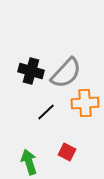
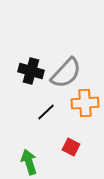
red square: moved 4 px right, 5 px up
